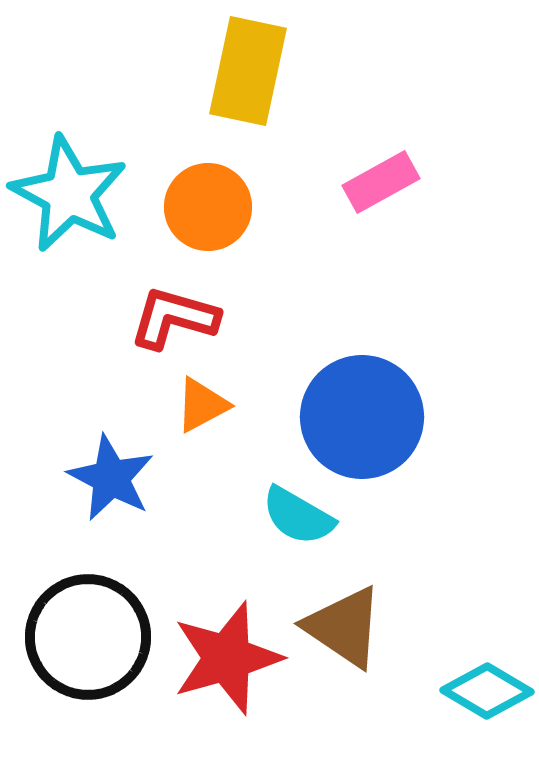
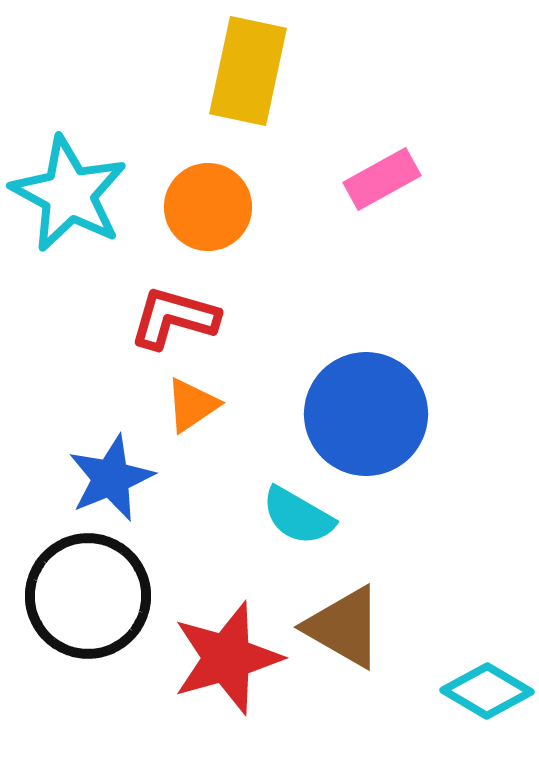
pink rectangle: moved 1 px right, 3 px up
orange triangle: moved 10 px left; rotated 6 degrees counterclockwise
blue circle: moved 4 px right, 3 px up
blue star: rotated 22 degrees clockwise
brown triangle: rotated 4 degrees counterclockwise
black circle: moved 41 px up
